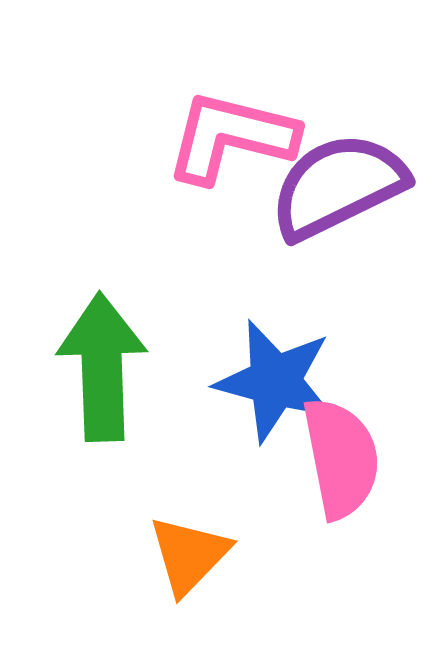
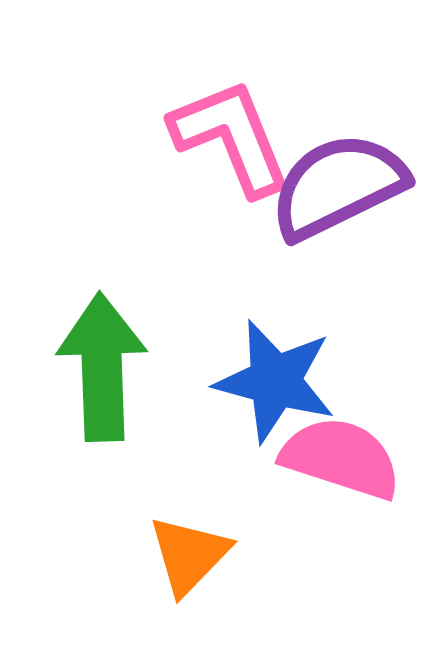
pink L-shape: rotated 54 degrees clockwise
pink semicircle: rotated 61 degrees counterclockwise
